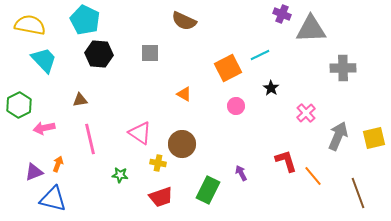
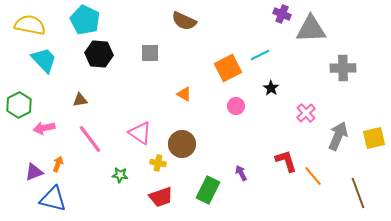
pink line: rotated 24 degrees counterclockwise
